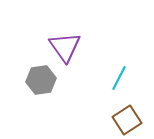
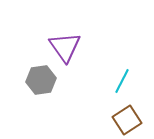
cyan line: moved 3 px right, 3 px down
